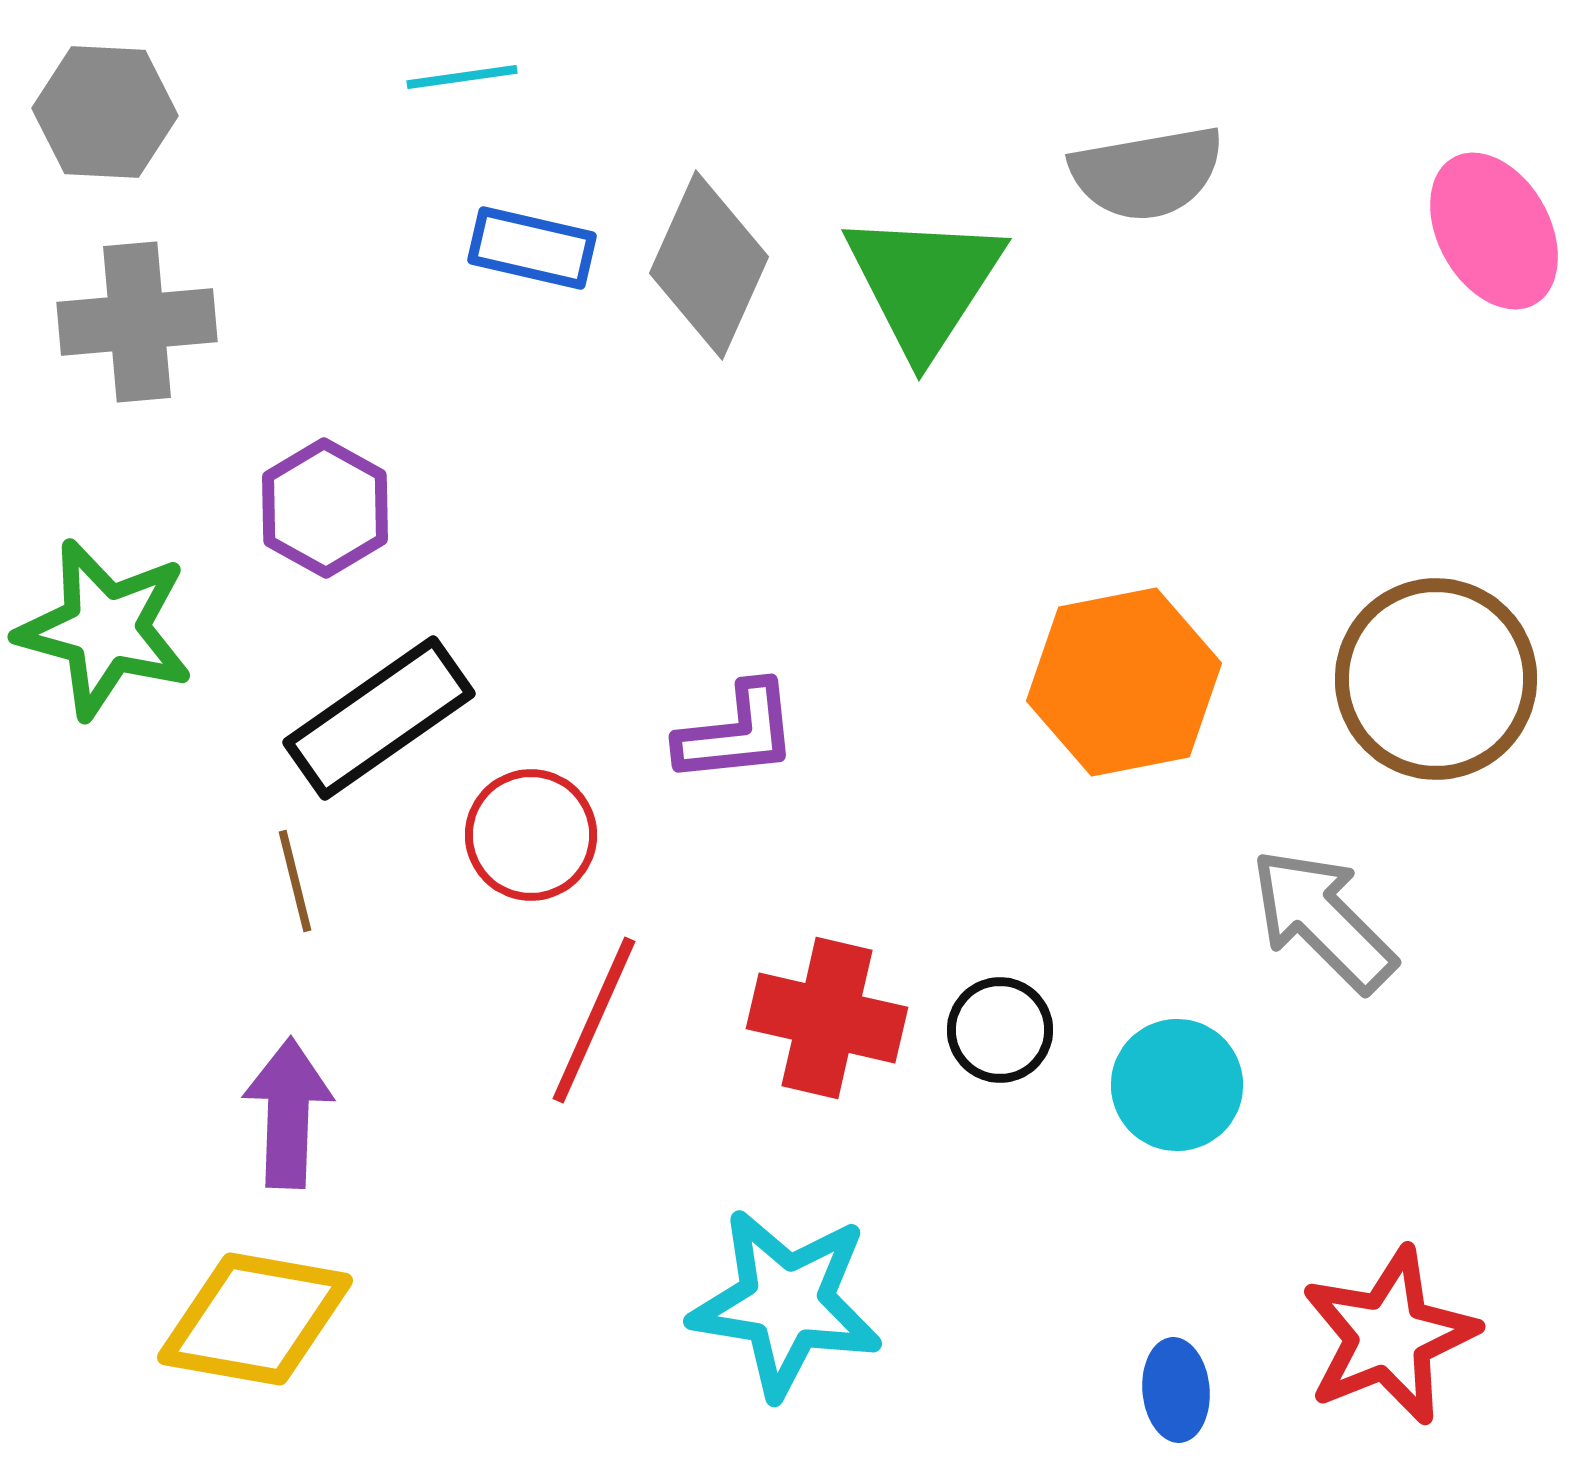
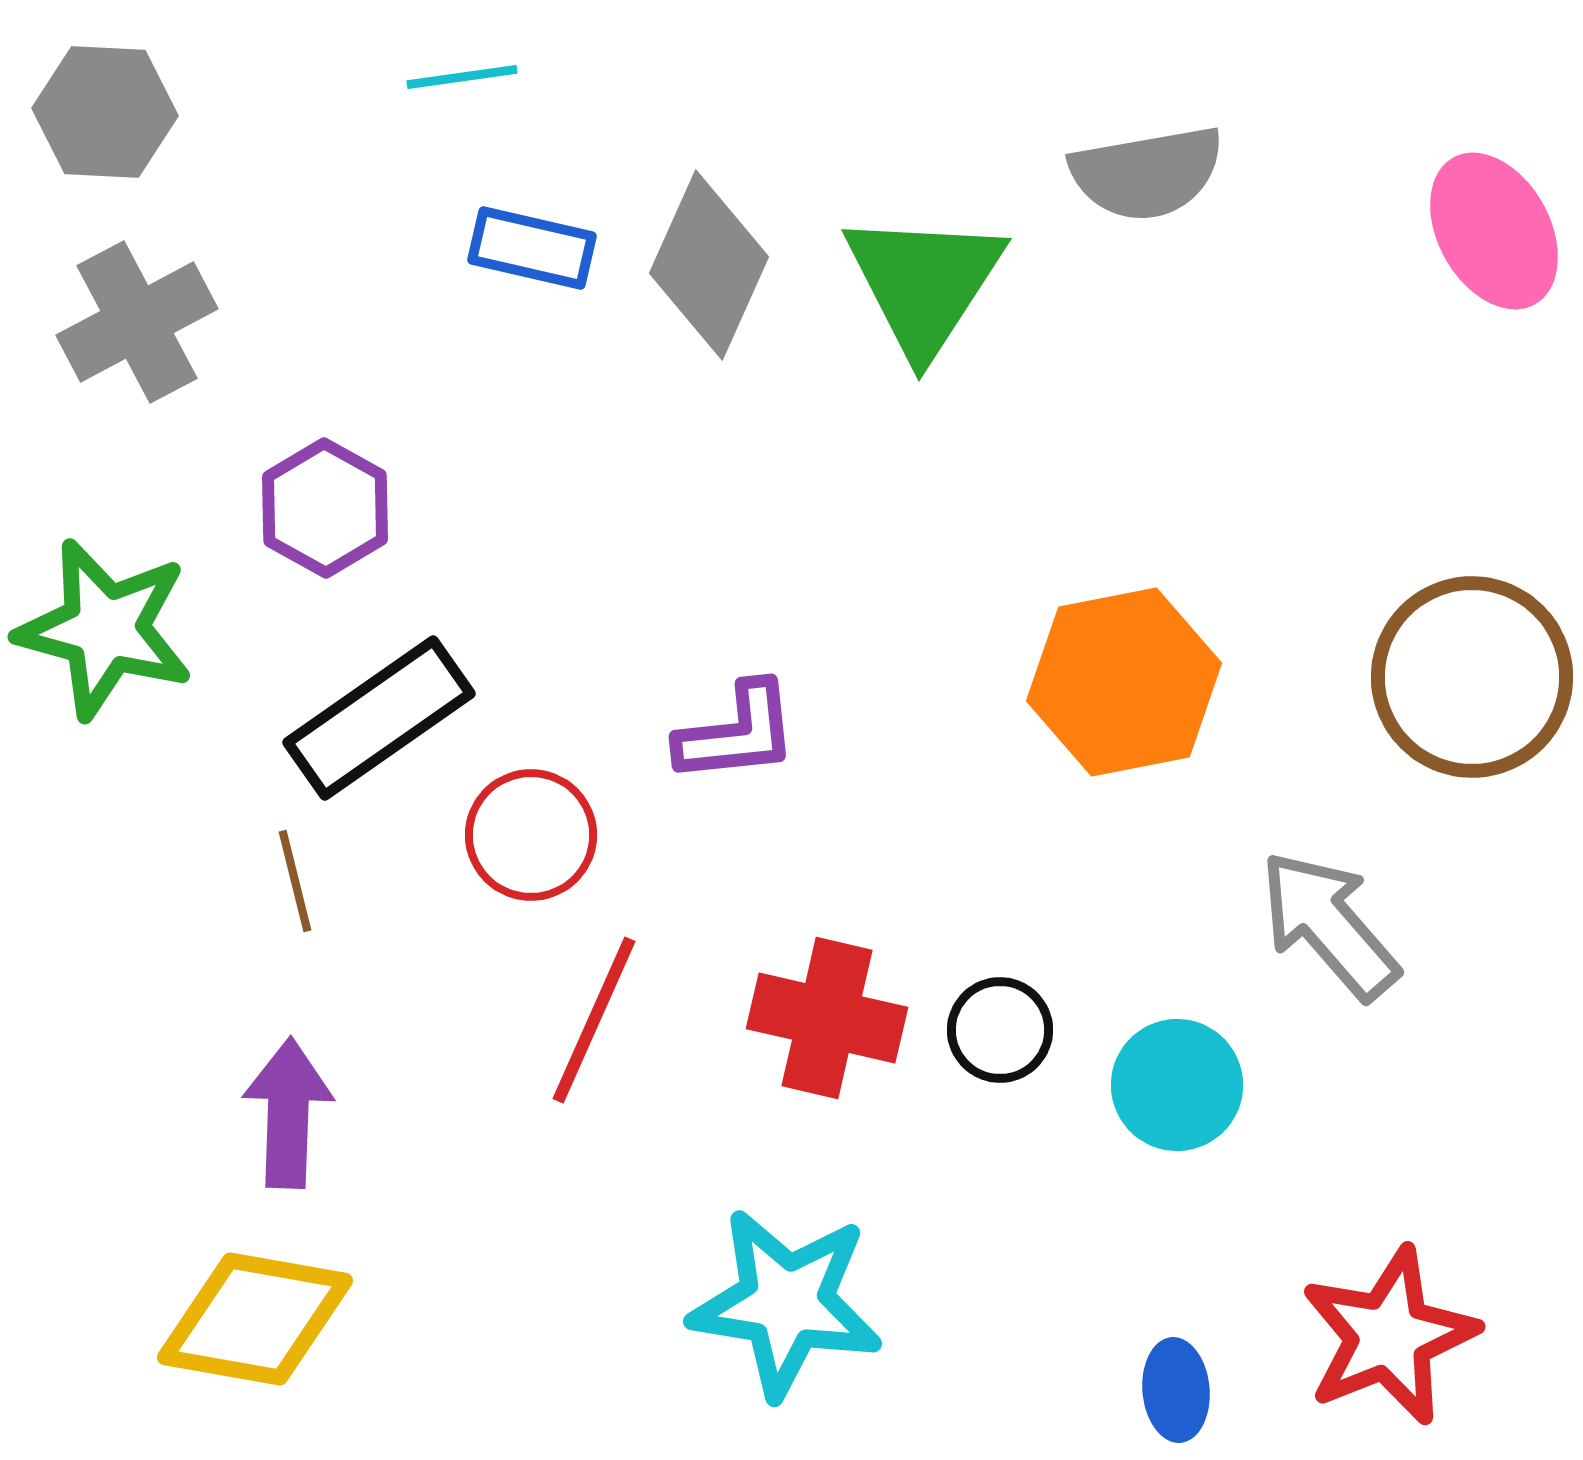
gray cross: rotated 23 degrees counterclockwise
brown circle: moved 36 px right, 2 px up
gray arrow: moved 6 px right, 5 px down; rotated 4 degrees clockwise
